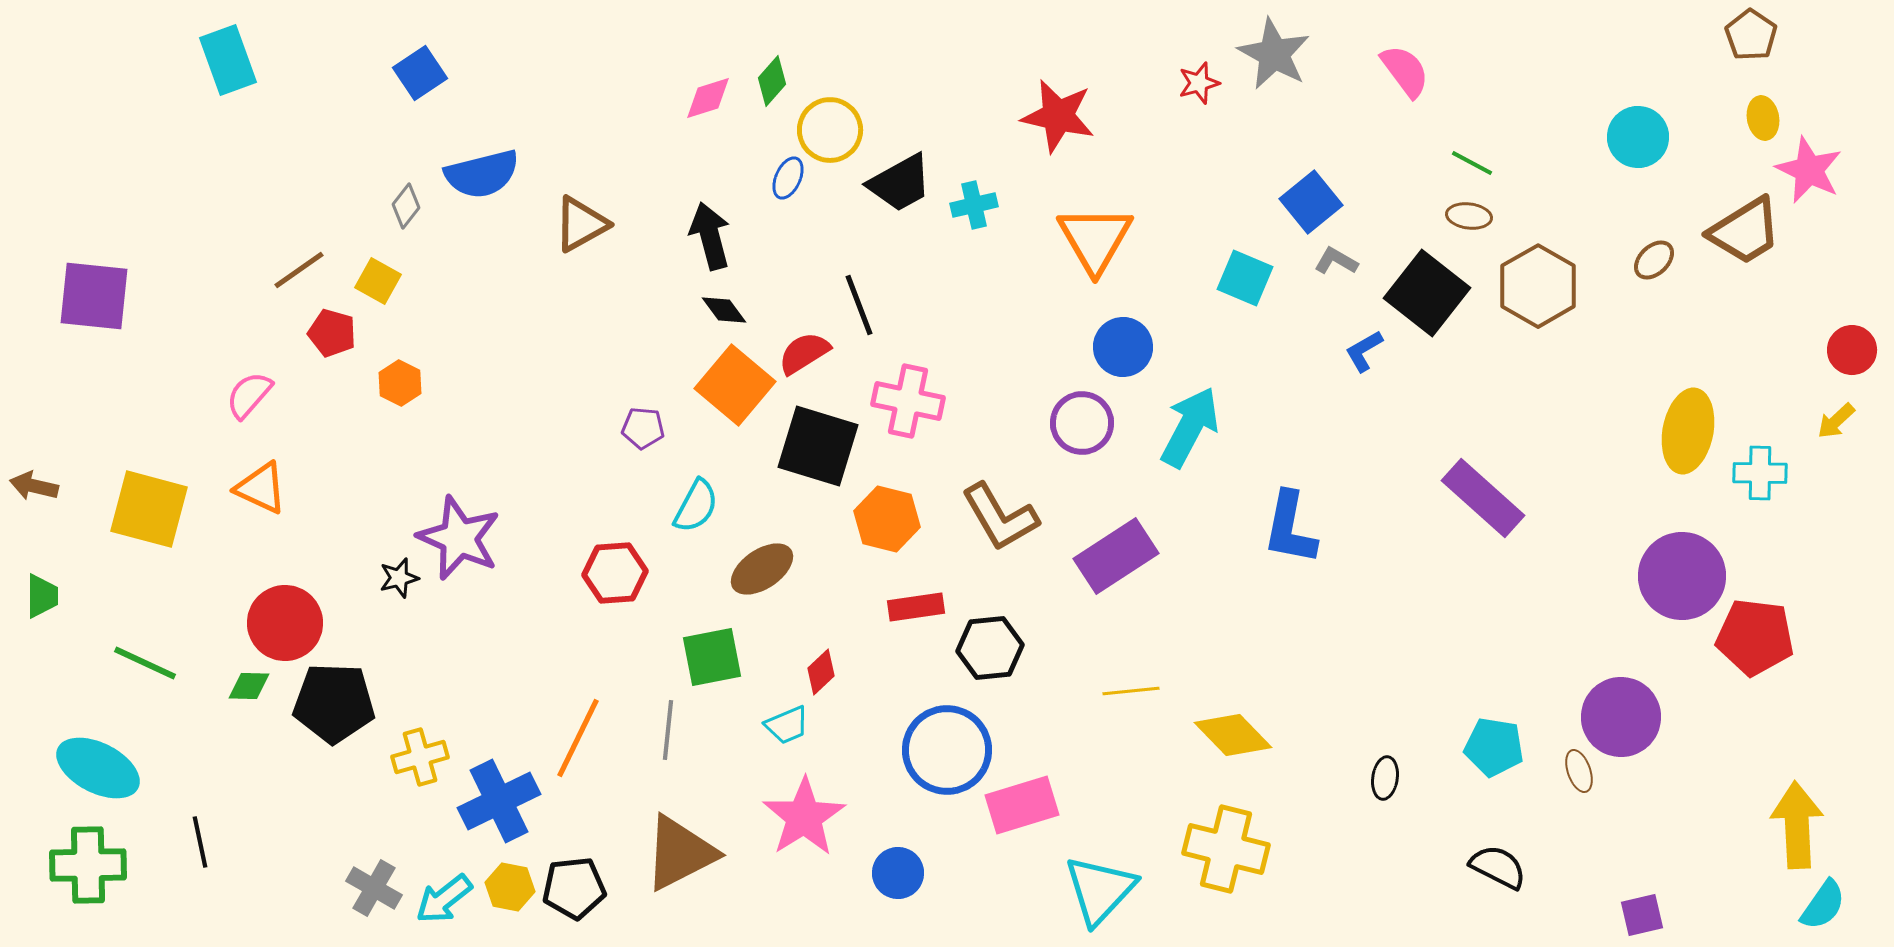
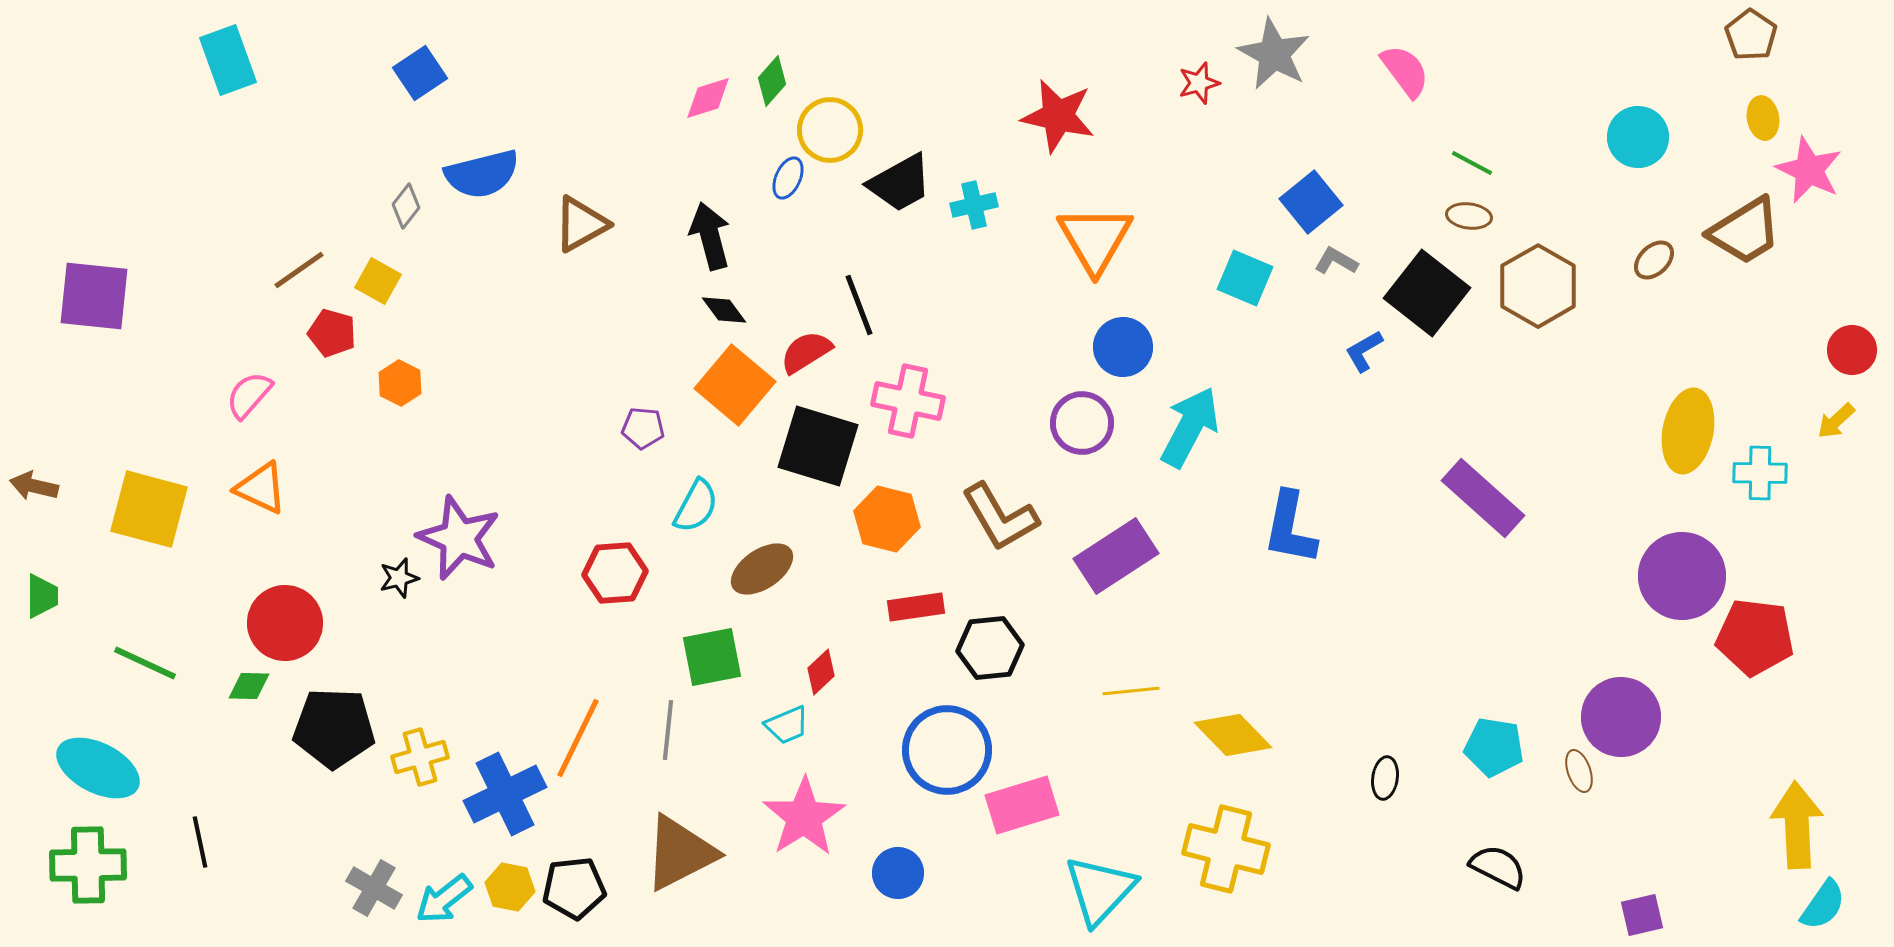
red semicircle at (804, 353): moved 2 px right, 1 px up
black pentagon at (334, 703): moved 25 px down
blue cross at (499, 801): moved 6 px right, 7 px up
